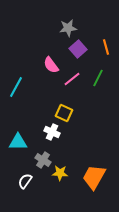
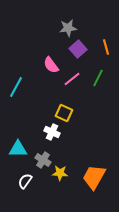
cyan triangle: moved 7 px down
